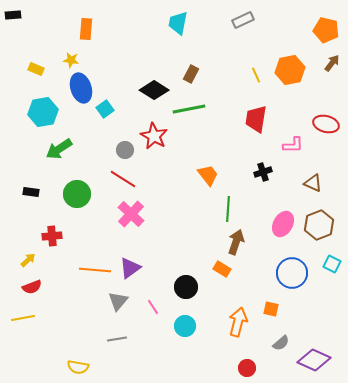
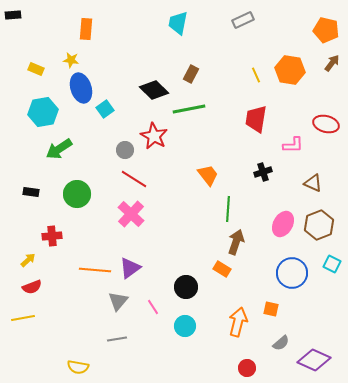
orange hexagon at (290, 70): rotated 20 degrees clockwise
black diamond at (154, 90): rotated 12 degrees clockwise
red line at (123, 179): moved 11 px right
